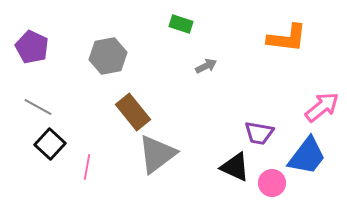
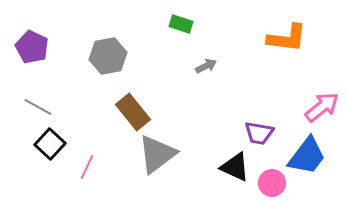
pink line: rotated 15 degrees clockwise
